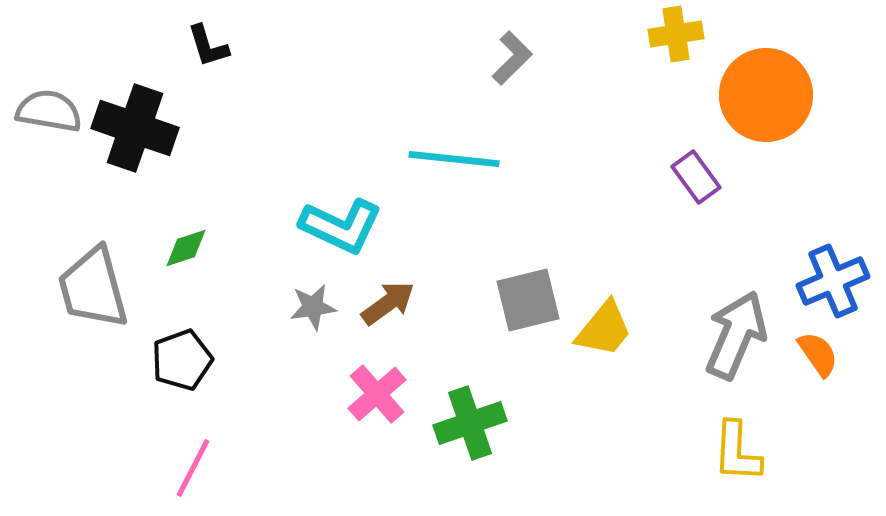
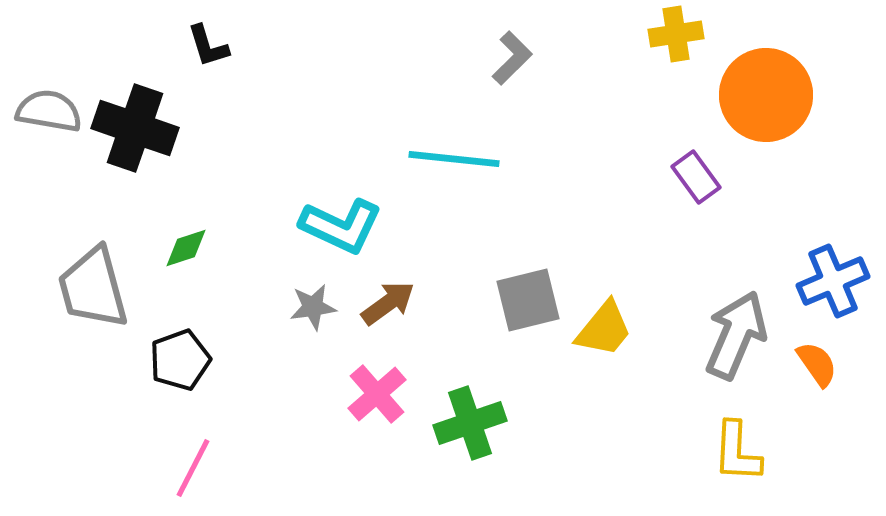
orange semicircle: moved 1 px left, 10 px down
black pentagon: moved 2 px left
